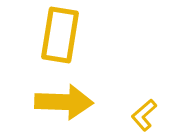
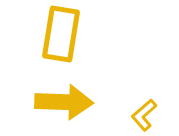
yellow rectangle: moved 1 px right, 1 px up
